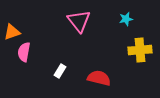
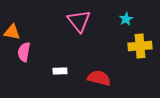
cyan star: rotated 16 degrees counterclockwise
orange triangle: rotated 30 degrees clockwise
yellow cross: moved 4 px up
white rectangle: rotated 56 degrees clockwise
